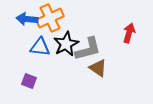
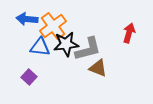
orange cross: moved 3 px right, 8 px down; rotated 12 degrees counterclockwise
black star: rotated 20 degrees clockwise
brown triangle: rotated 12 degrees counterclockwise
purple square: moved 4 px up; rotated 21 degrees clockwise
